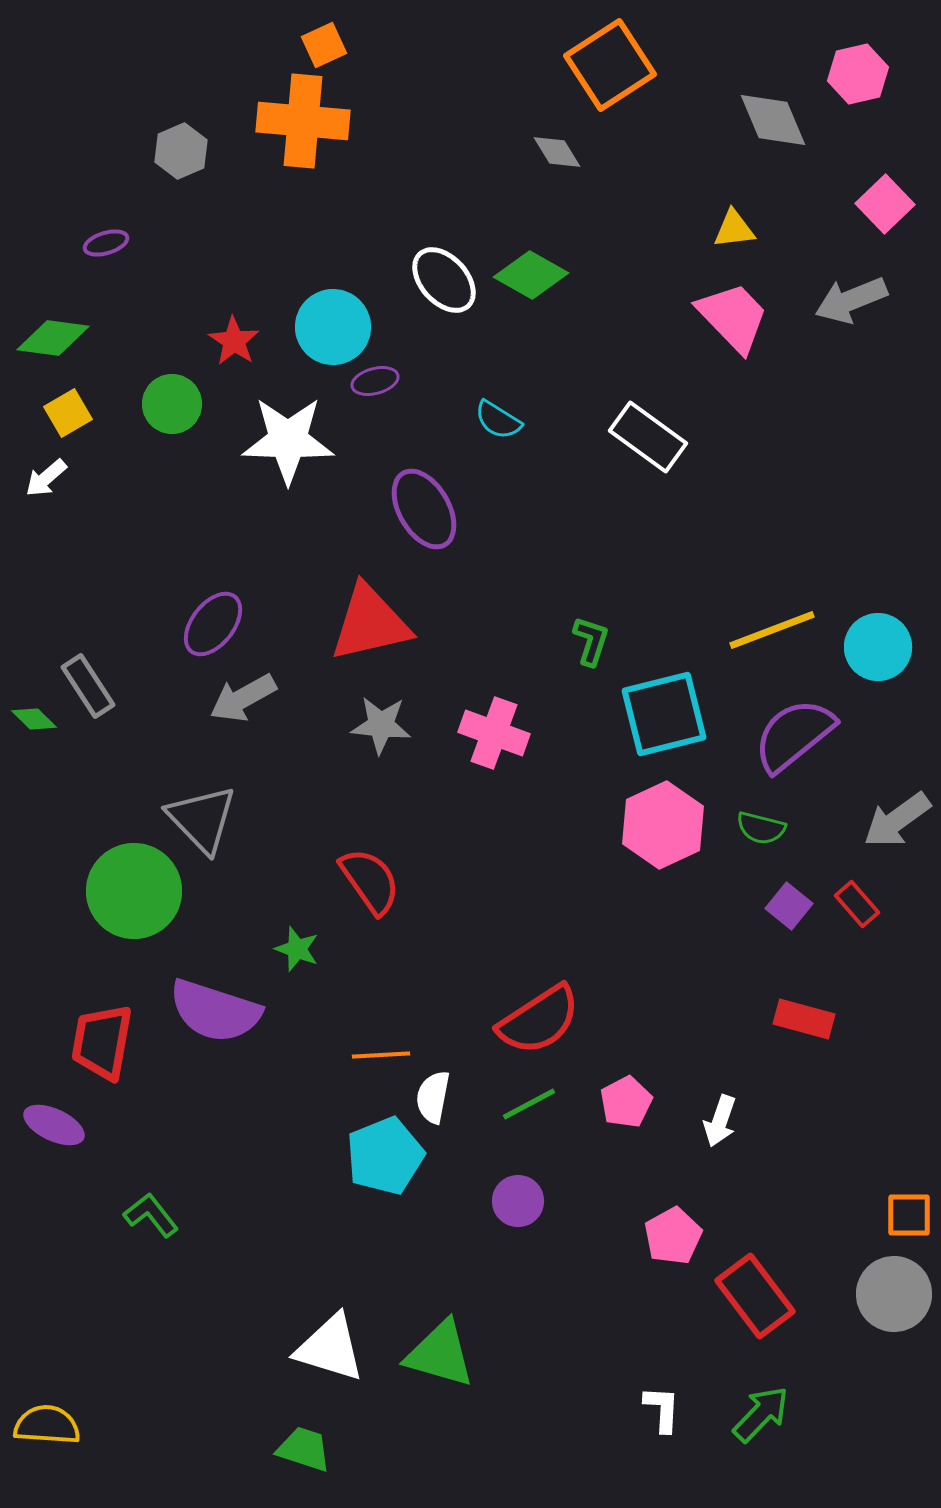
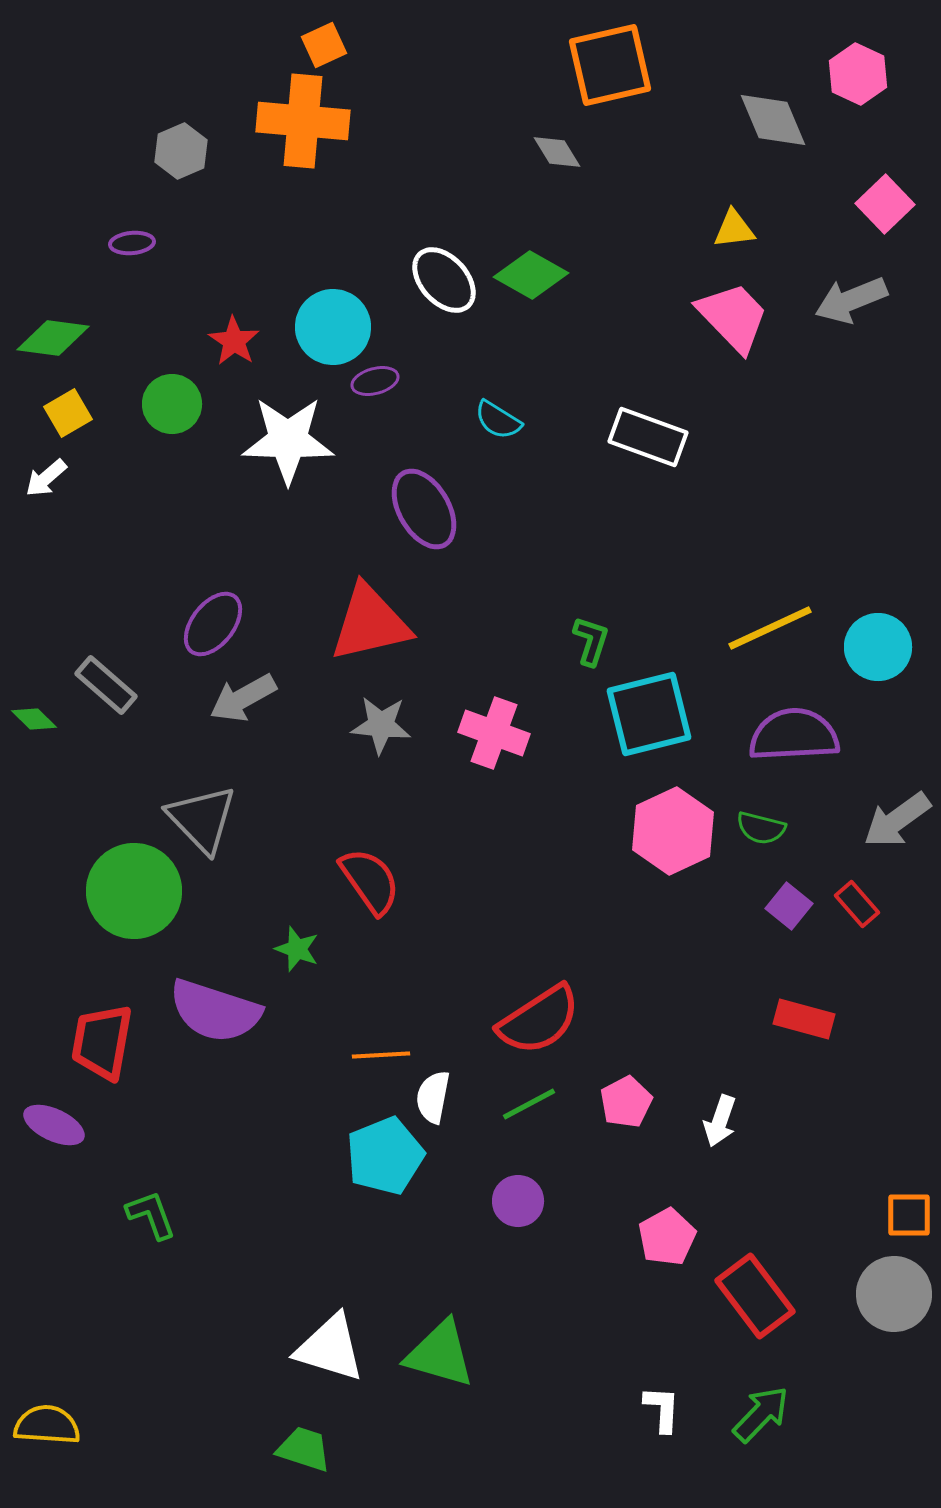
orange square at (610, 65): rotated 20 degrees clockwise
pink hexagon at (858, 74): rotated 22 degrees counterclockwise
purple ellipse at (106, 243): moved 26 px right; rotated 12 degrees clockwise
white rectangle at (648, 437): rotated 16 degrees counterclockwise
yellow line at (772, 630): moved 2 px left, 2 px up; rotated 4 degrees counterclockwise
gray rectangle at (88, 686): moved 18 px right, 1 px up; rotated 16 degrees counterclockwise
cyan square at (664, 714): moved 15 px left
purple semicircle at (794, 735): rotated 36 degrees clockwise
pink hexagon at (663, 825): moved 10 px right, 6 px down
green L-shape at (151, 1215): rotated 18 degrees clockwise
pink pentagon at (673, 1236): moved 6 px left, 1 px down
